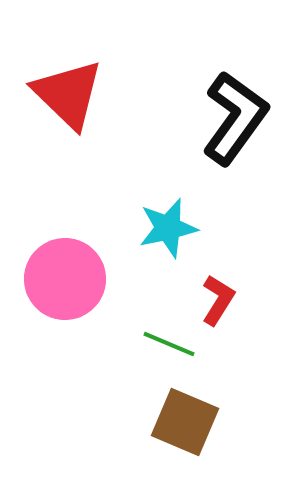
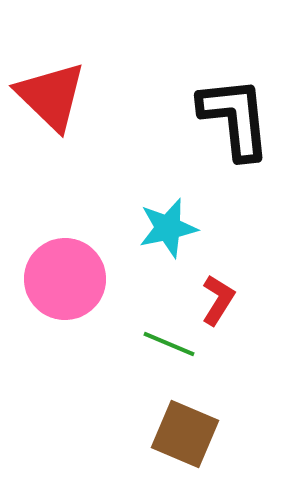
red triangle: moved 17 px left, 2 px down
black L-shape: rotated 42 degrees counterclockwise
brown square: moved 12 px down
